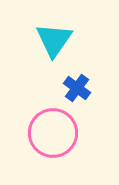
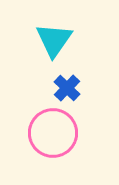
blue cross: moved 10 px left; rotated 8 degrees clockwise
